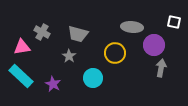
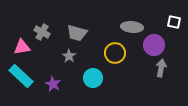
gray trapezoid: moved 1 px left, 1 px up
